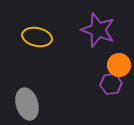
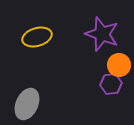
purple star: moved 4 px right, 4 px down
yellow ellipse: rotated 28 degrees counterclockwise
gray ellipse: rotated 40 degrees clockwise
